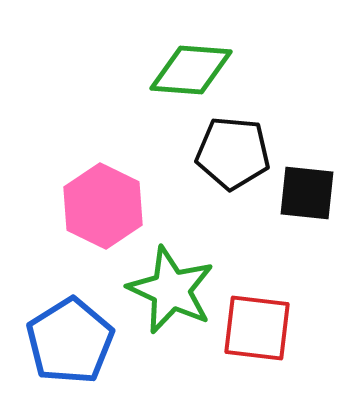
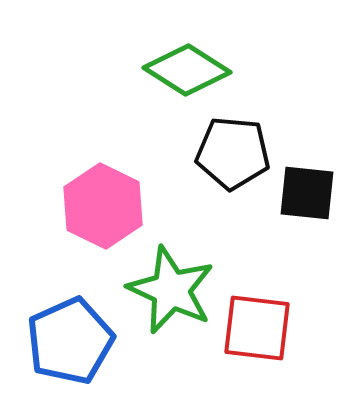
green diamond: moved 4 px left; rotated 28 degrees clockwise
blue pentagon: rotated 8 degrees clockwise
